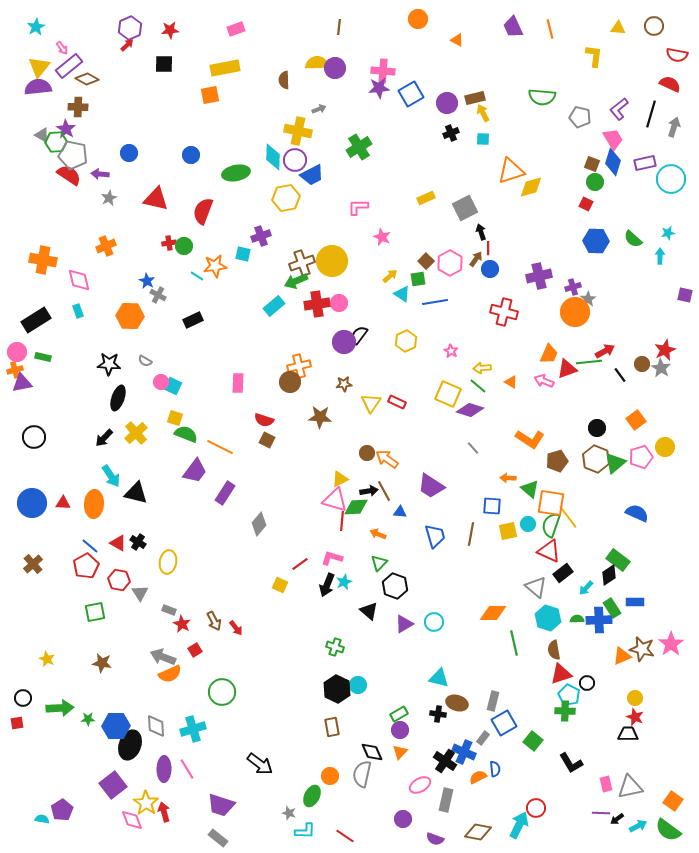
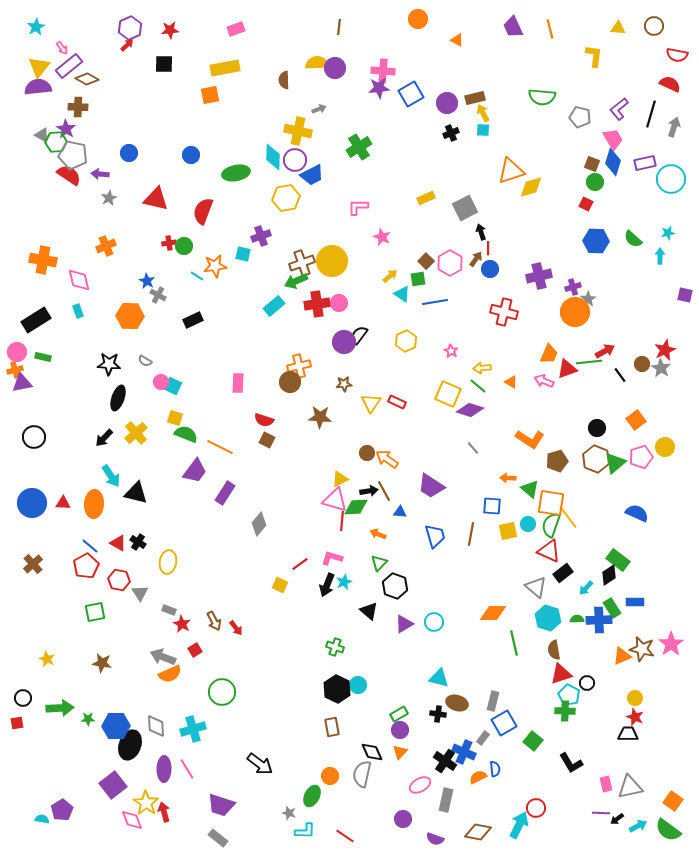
cyan square at (483, 139): moved 9 px up
